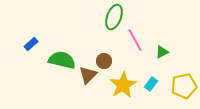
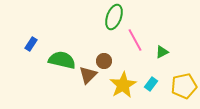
blue rectangle: rotated 16 degrees counterclockwise
